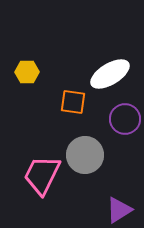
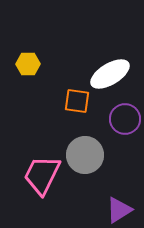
yellow hexagon: moved 1 px right, 8 px up
orange square: moved 4 px right, 1 px up
